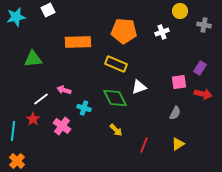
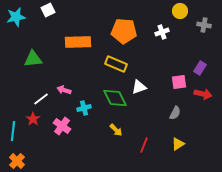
cyan cross: rotated 32 degrees counterclockwise
